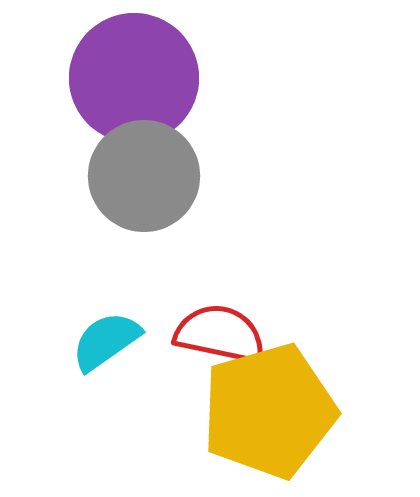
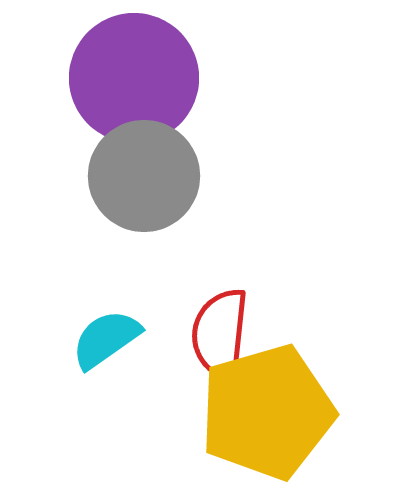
red semicircle: rotated 96 degrees counterclockwise
cyan semicircle: moved 2 px up
yellow pentagon: moved 2 px left, 1 px down
